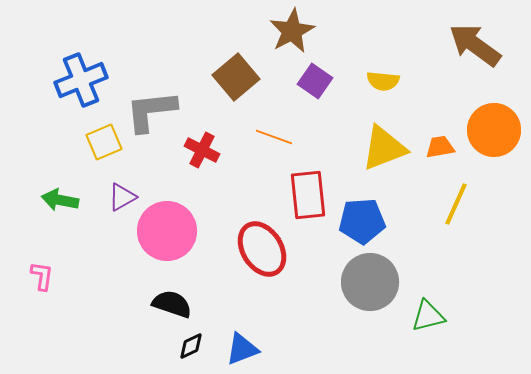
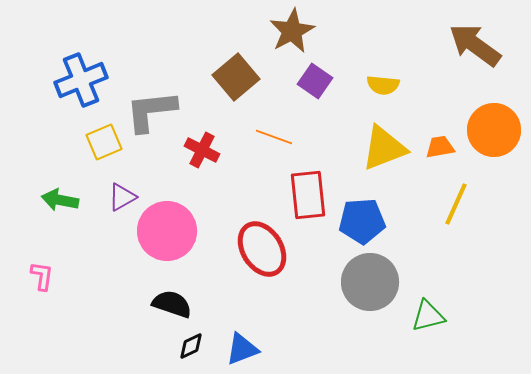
yellow semicircle: moved 4 px down
